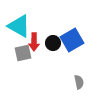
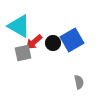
red arrow: rotated 48 degrees clockwise
